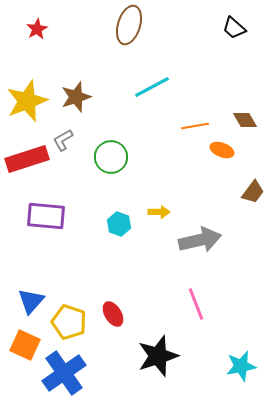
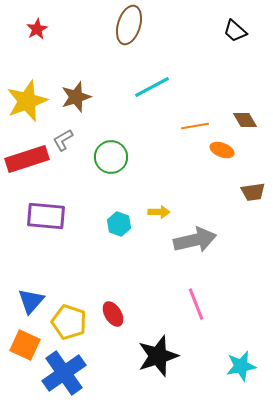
black trapezoid: moved 1 px right, 3 px down
brown trapezoid: rotated 45 degrees clockwise
gray arrow: moved 5 px left
